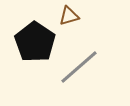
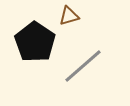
gray line: moved 4 px right, 1 px up
